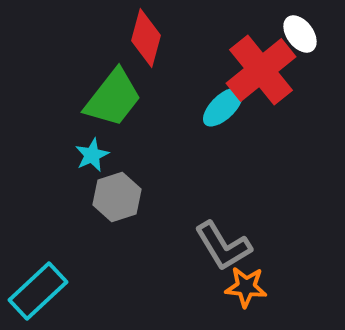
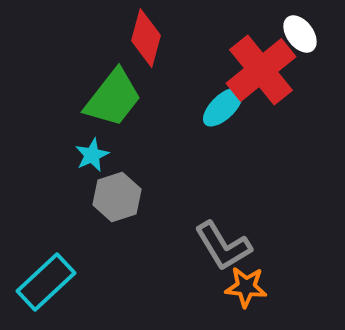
cyan rectangle: moved 8 px right, 9 px up
